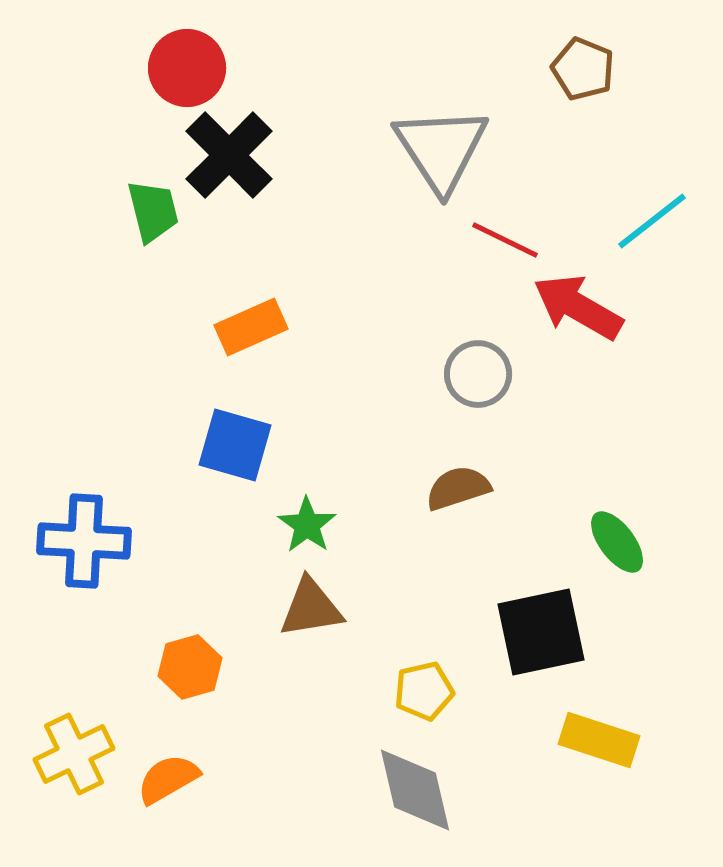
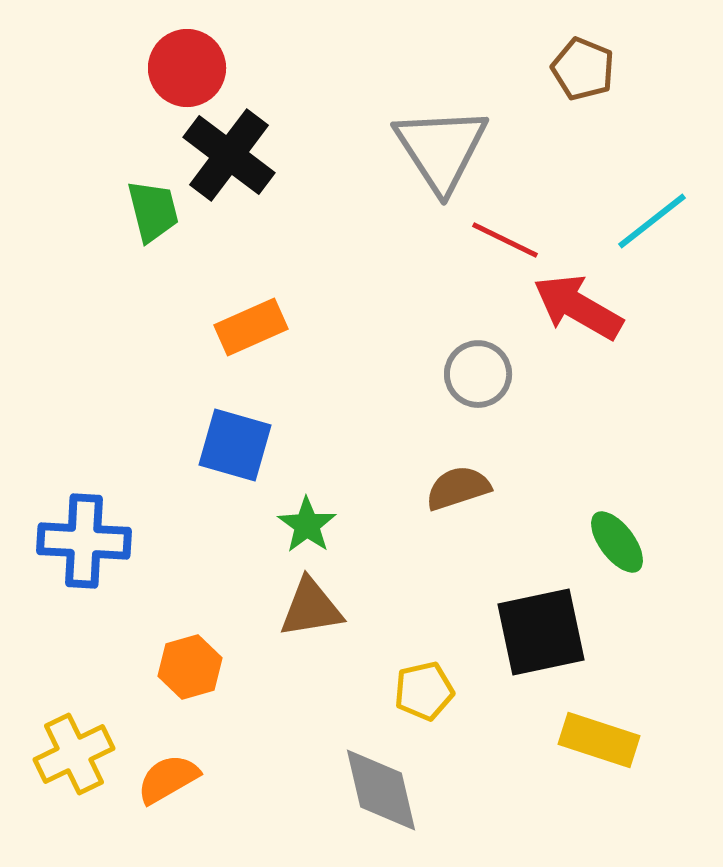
black cross: rotated 8 degrees counterclockwise
gray diamond: moved 34 px left
